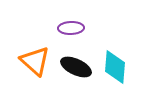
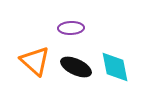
cyan diamond: rotated 16 degrees counterclockwise
